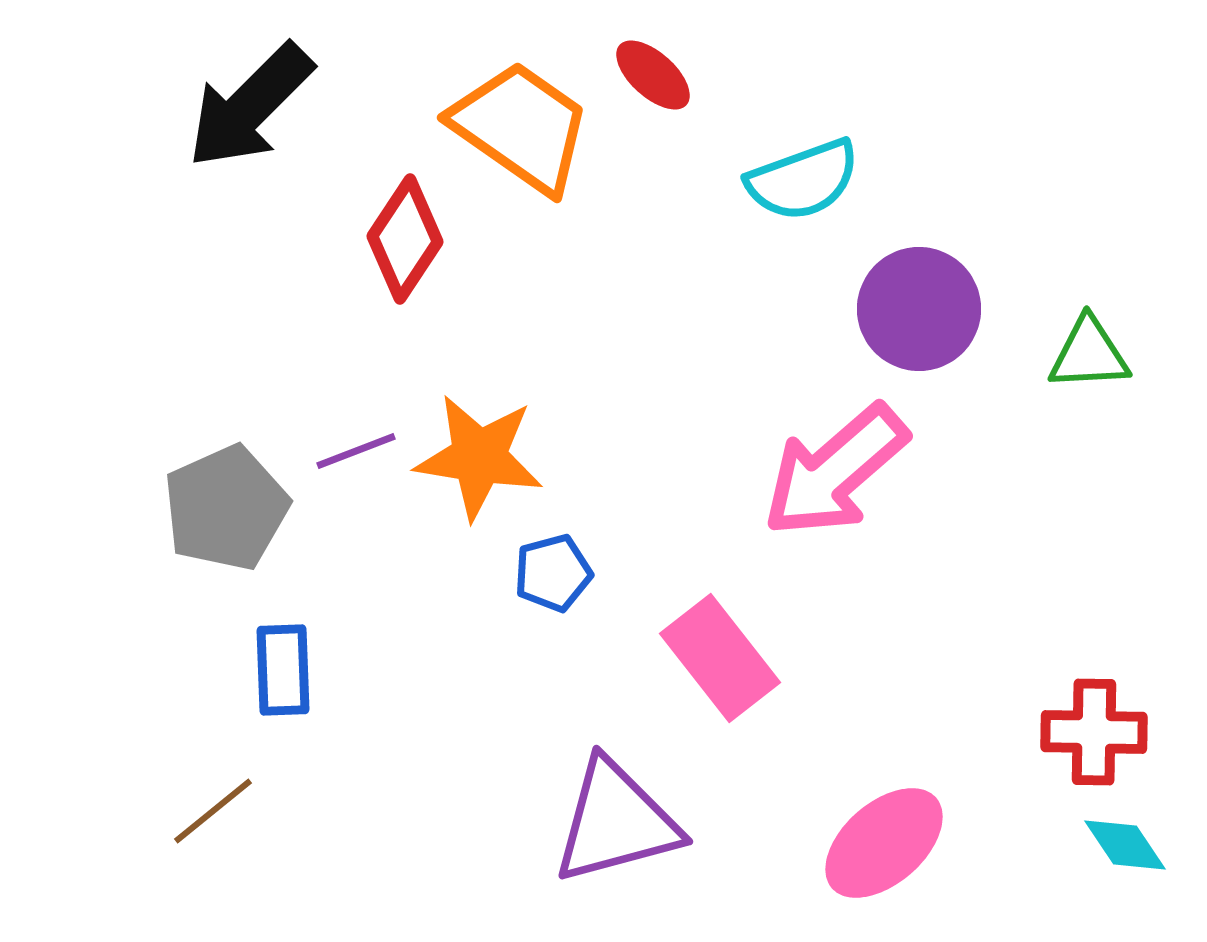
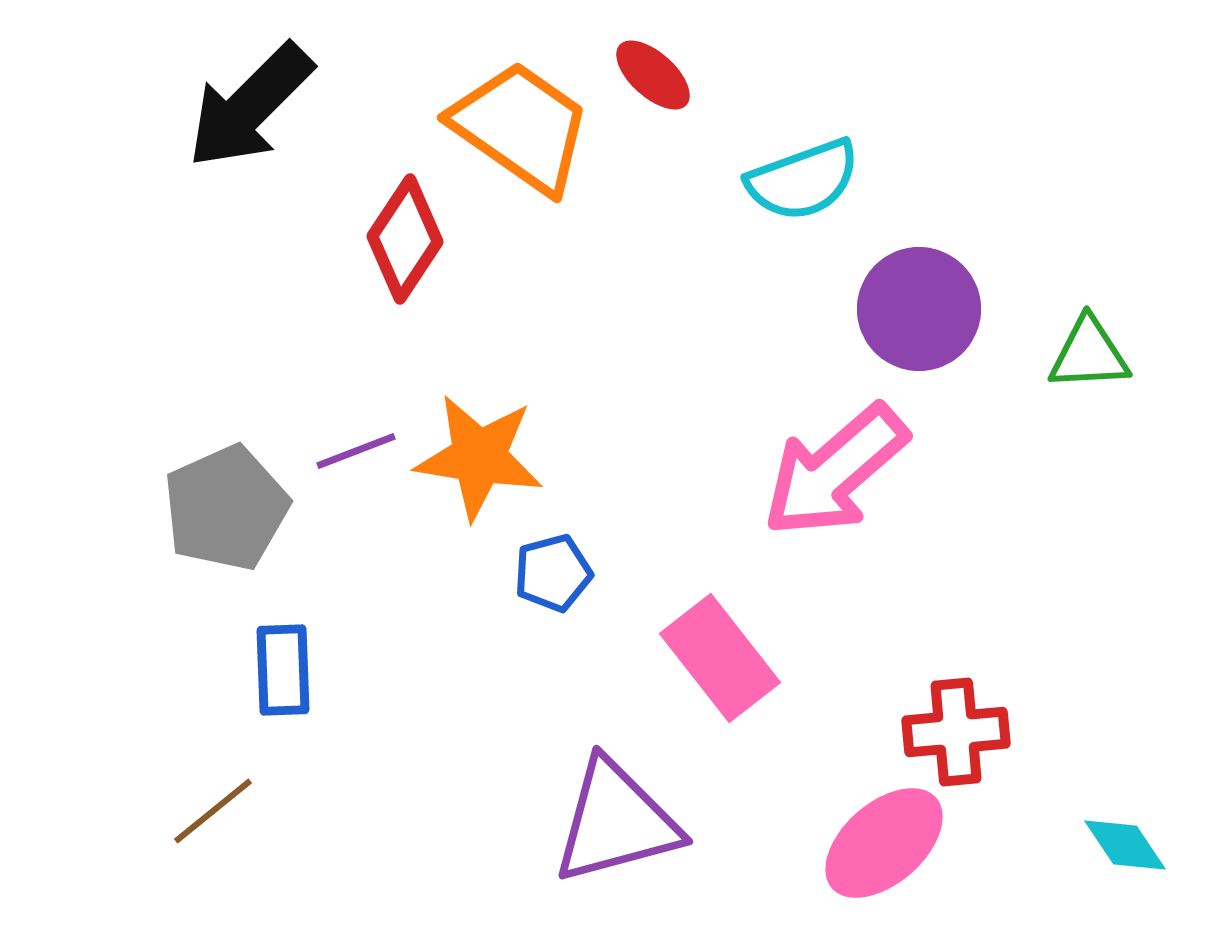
red cross: moved 138 px left; rotated 6 degrees counterclockwise
